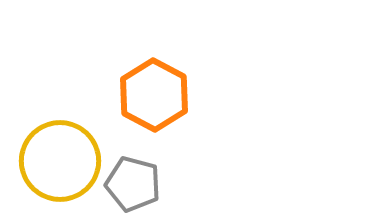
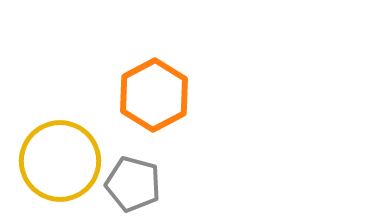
orange hexagon: rotated 4 degrees clockwise
